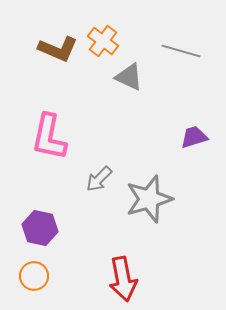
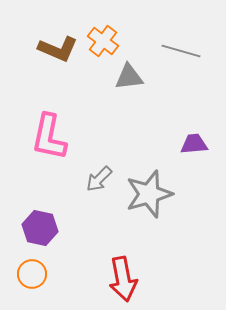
gray triangle: rotated 32 degrees counterclockwise
purple trapezoid: moved 7 px down; rotated 12 degrees clockwise
gray star: moved 5 px up
orange circle: moved 2 px left, 2 px up
